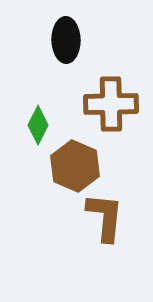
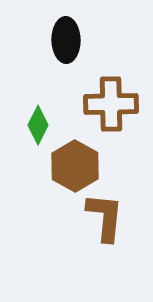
brown hexagon: rotated 6 degrees clockwise
